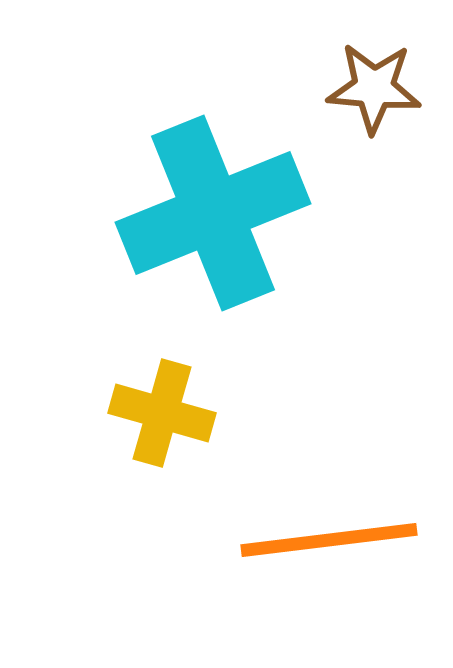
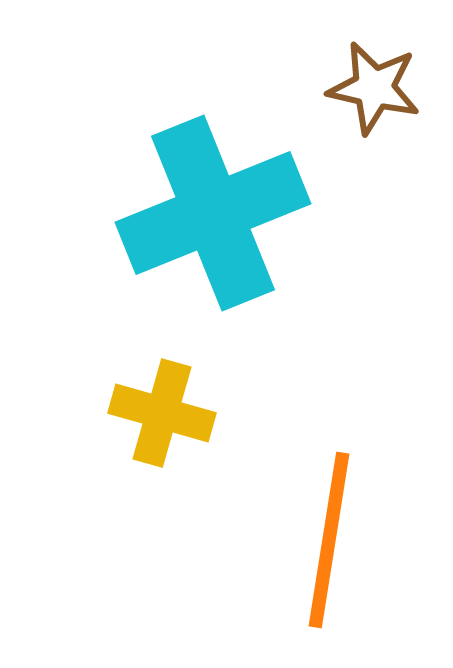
brown star: rotated 8 degrees clockwise
orange line: rotated 74 degrees counterclockwise
